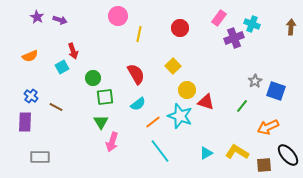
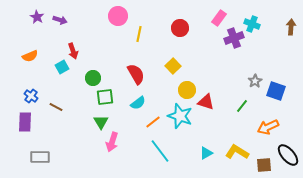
cyan semicircle: moved 1 px up
